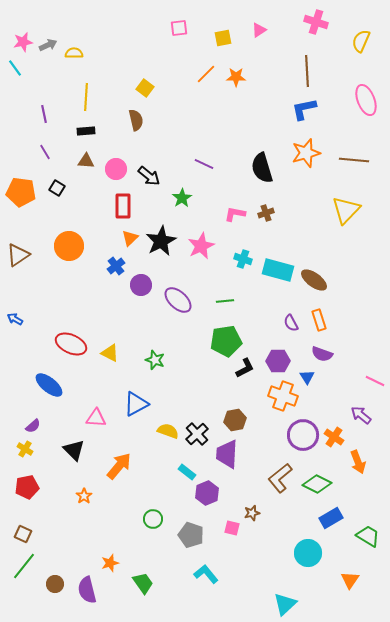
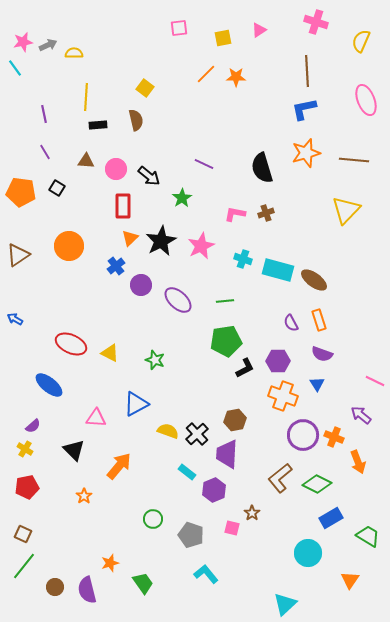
black rectangle at (86, 131): moved 12 px right, 6 px up
blue triangle at (307, 377): moved 10 px right, 7 px down
orange cross at (334, 437): rotated 12 degrees counterclockwise
purple hexagon at (207, 493): moved 7 px right, 3 px up
brown star at (252, 513): rotated 21 degrees counterclockwise
brown circle at (55, 584): moved 3 px down
